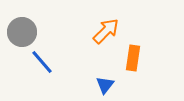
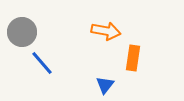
orange arrow: rotated 56 degrees clockwise
blue line: moved 1 px down
